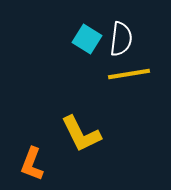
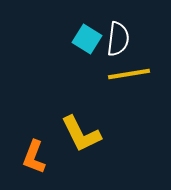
white semicircle: moved 3 px left
orange L-shape: moved 2 px right, 7 px up
